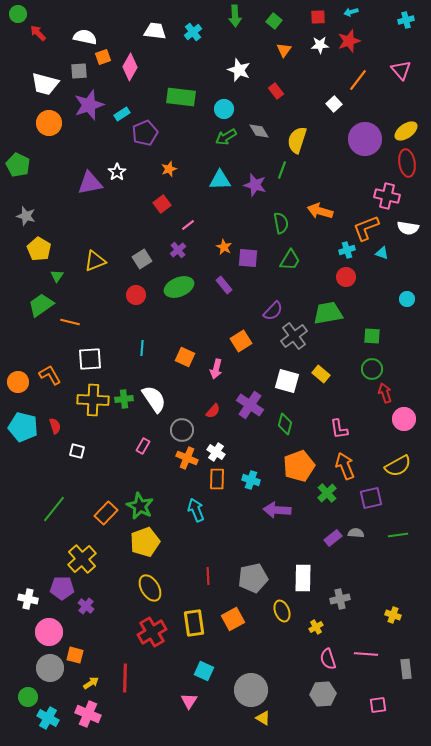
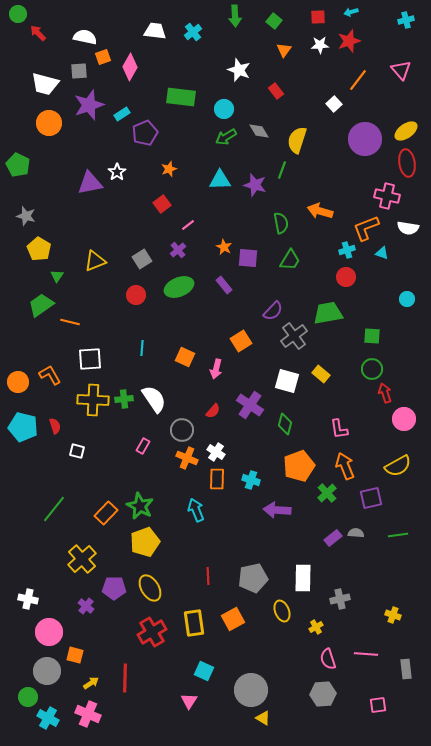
purple pentagon at (62, 588): moved 52 px right
gray circle at (50, 668): moved 3 px left, 3 px down
